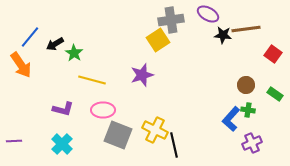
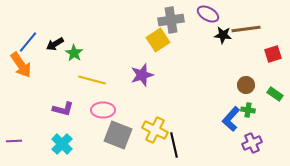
blue line: moved 2 px left, 5 px down
red square: rotated 36 degrees clockwise
